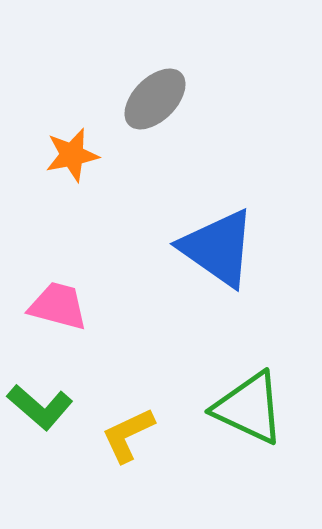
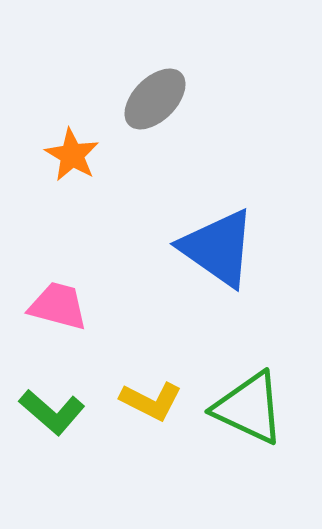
orange star: rotated 30 degrees counterclockwise
green L-shape: moved 12 px right, 5 px down
yellow L-shape: moved 23 px right, 34 px up; rotated 128 degrees counterclockwise
